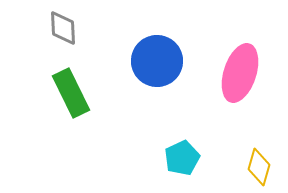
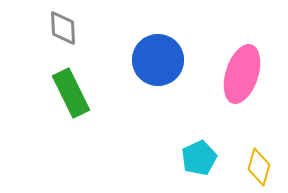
blue circle: moved 1 px right, 1 px up
pink ellipse: moved 2 px right, 1 px down
cyan pentagon: moved 17 px right
